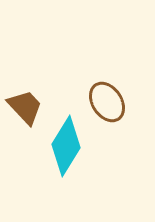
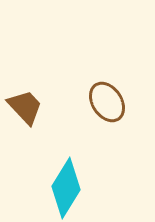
cyan diamond: moved 42 px down
